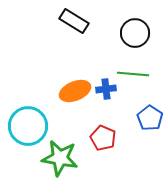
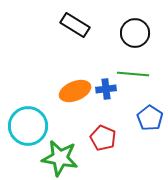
black rectangle: moved 1 px right, 4 px down
